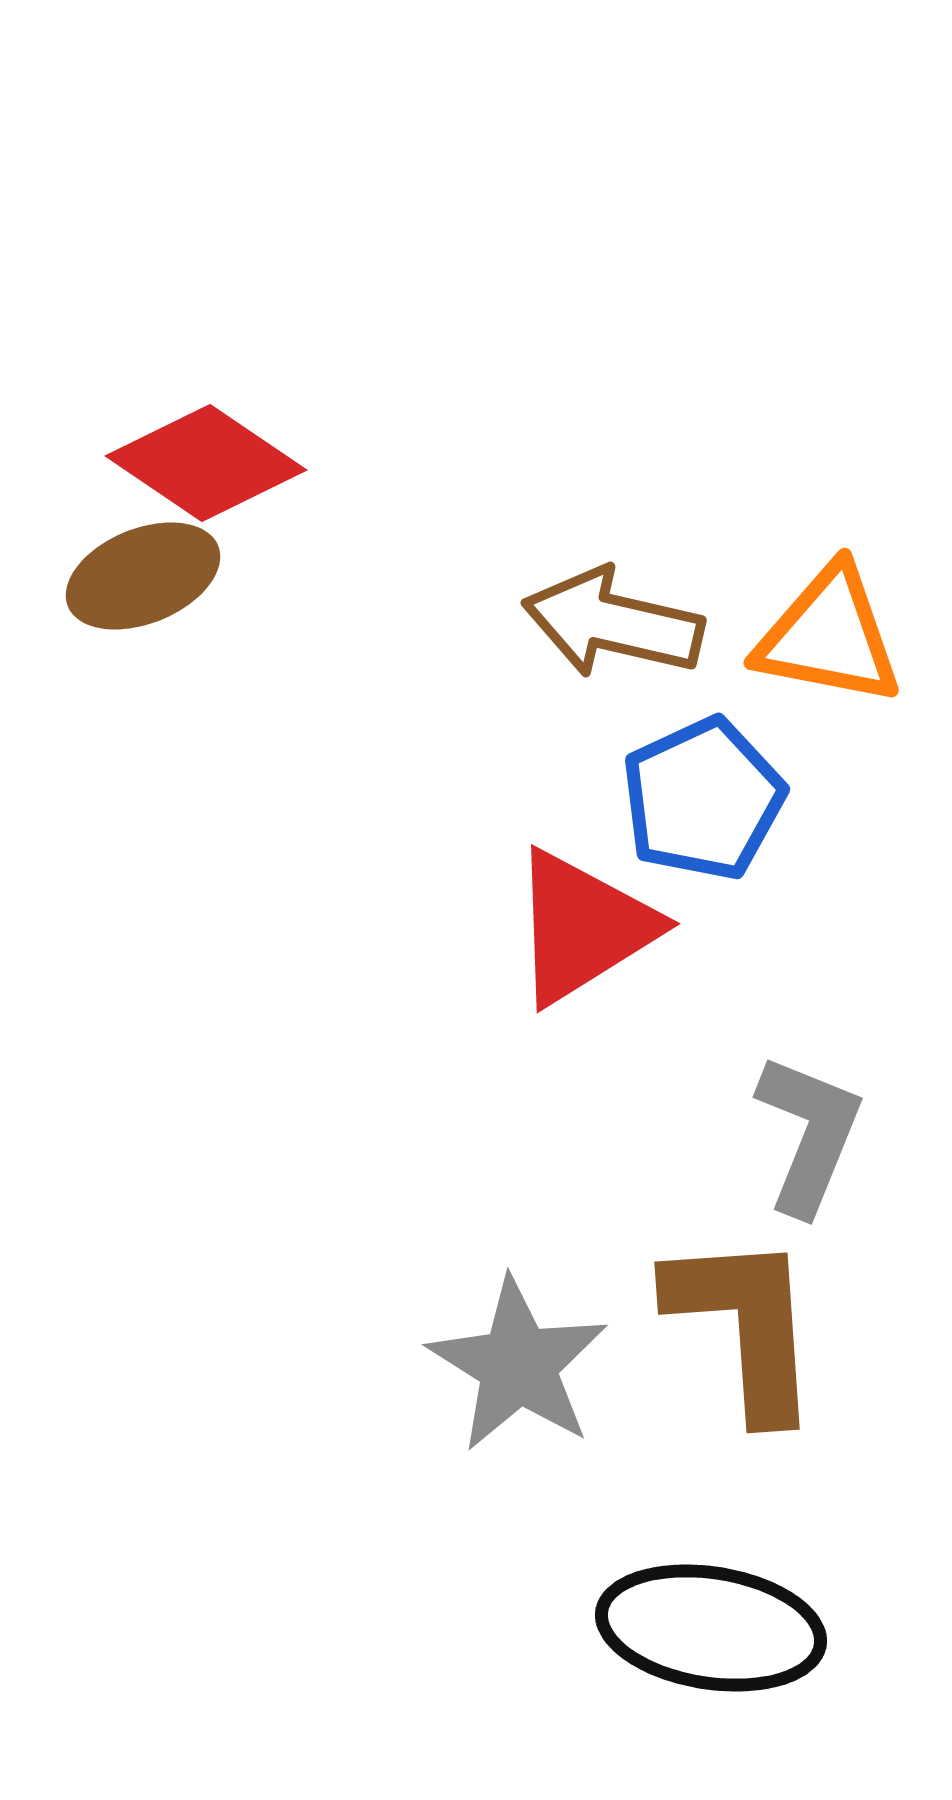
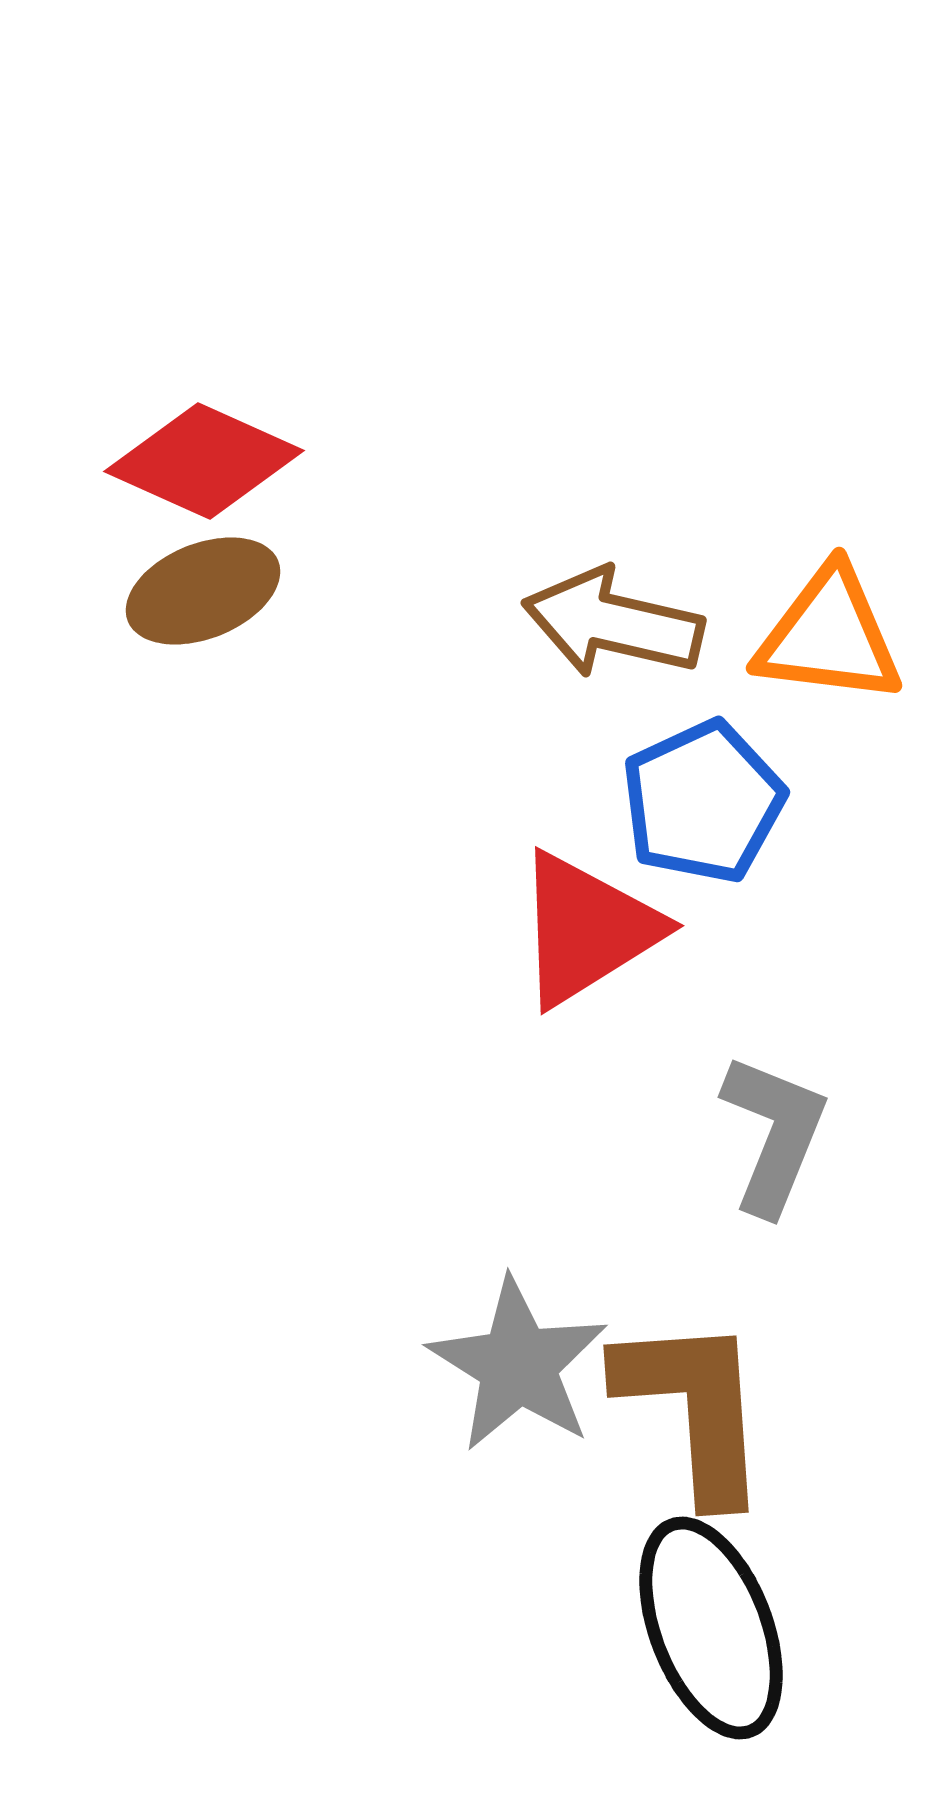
red diamond: moved 2 px left, 2 px up; rotated 10 degrees counterclockwise
brown ellipse: moved 60 px right, 15 px down
orange triangle: rotated 4 degrees counterclockwise
blue pentagon: moved 3 px down
red triangle: moved 4 px right, 2 px down
gray L-shape: moved 35 px left
brown L-shape: moved 51 px left, 83 px down
black ellipse: rotated 60 degrees clockwise
